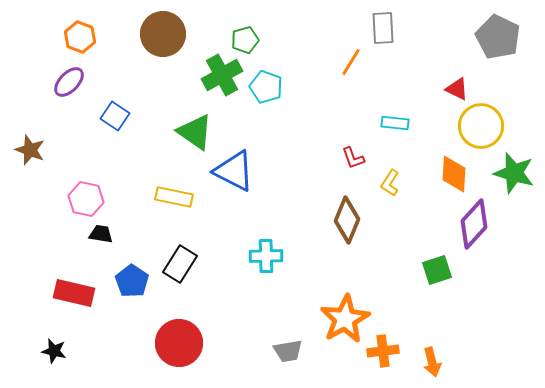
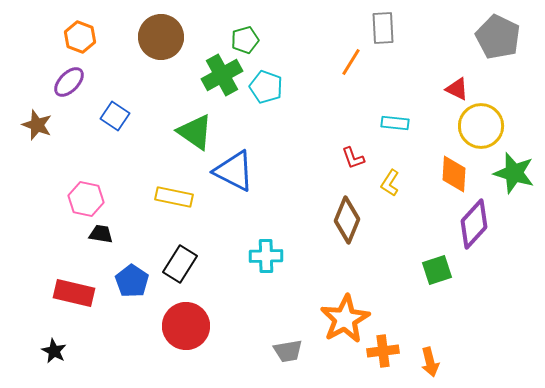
brown circle: moved 2 px left, 3 px down
brown star: moved 7 px right, 25 px up
red circle: moved 7 px right, 17 px up
black star: rotated 15 degrees clockwise
orange arrow: moved 2 px left
